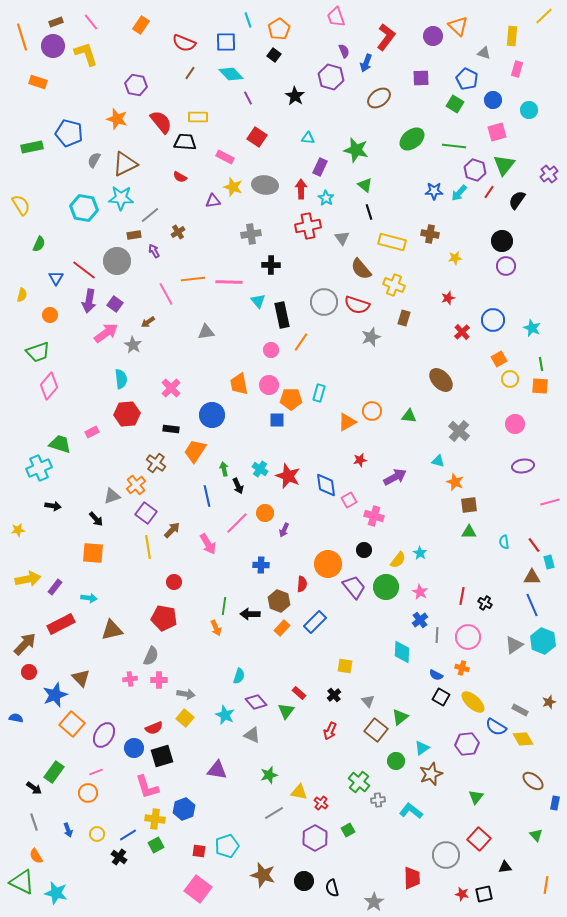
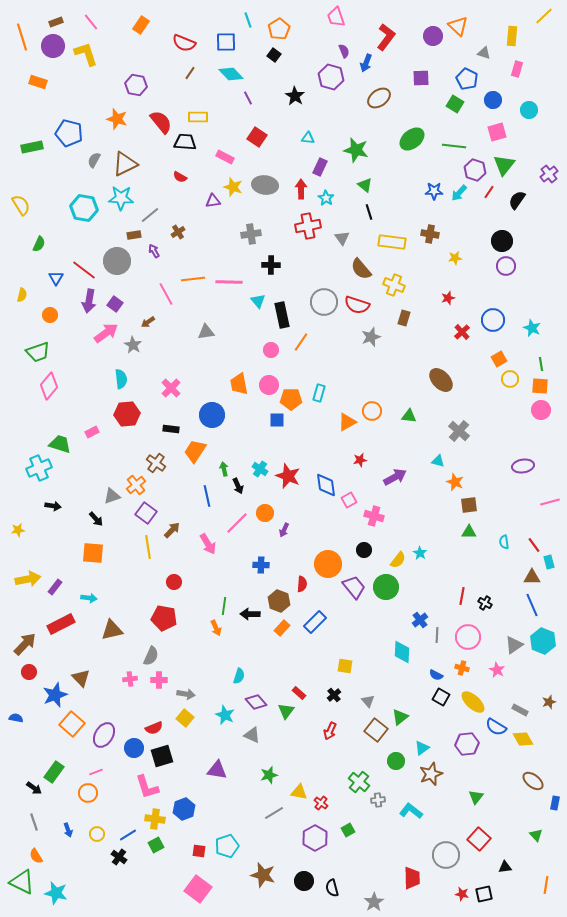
yellow rectangle at (392, 242): rotated 8 degrees counterclockwise
pink circle at (515, 424): moved 26 px right, 14 px up
pink star at (420, 592): moved 77 px right, 78 px down
